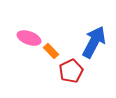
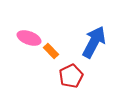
red pentagon: moved 5 px down
